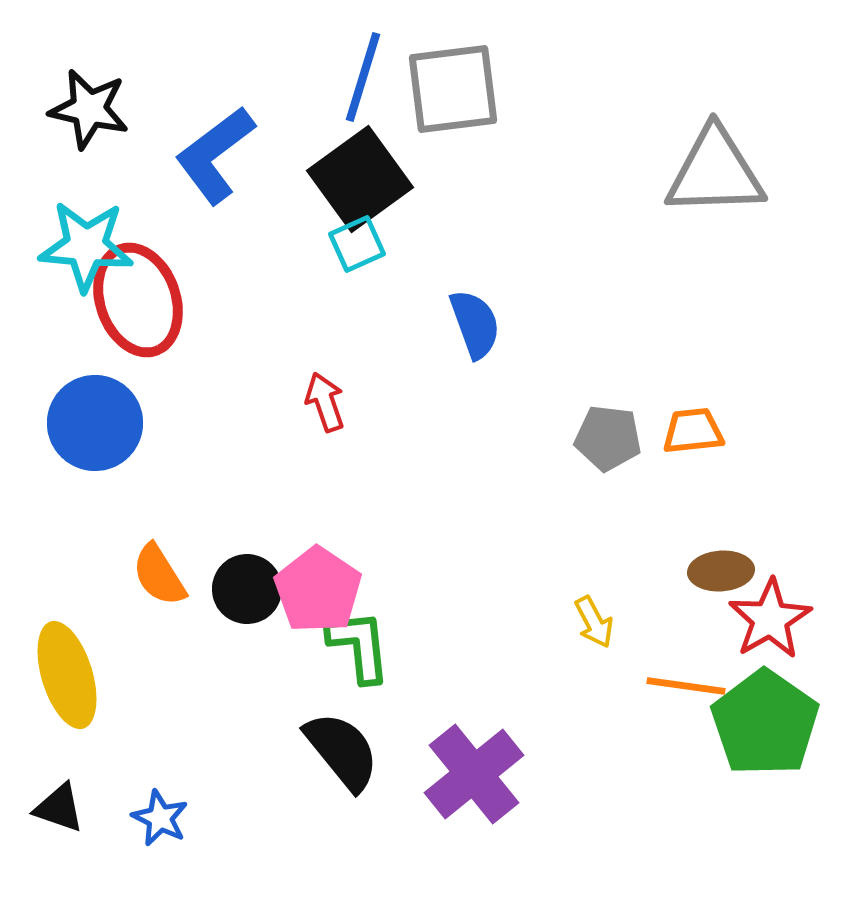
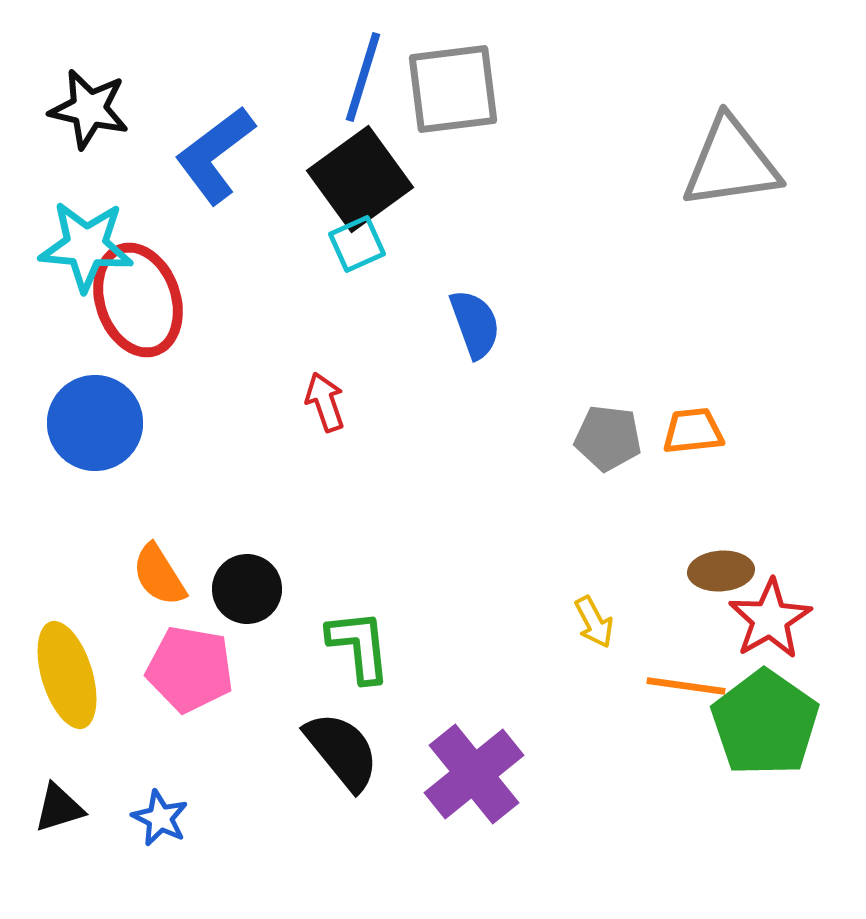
gray triangle: moved 16 px right, 9 px up; rotated 6 degrees counterclockwise
pink pentagon: moved 128 px left, 79 px down; rotated 24 degrees counterclockwise
black triangle: rotated 36 degrees counterclockwise
